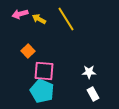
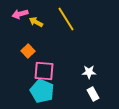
yellow arrow: moved 3 px left, 3 px down
